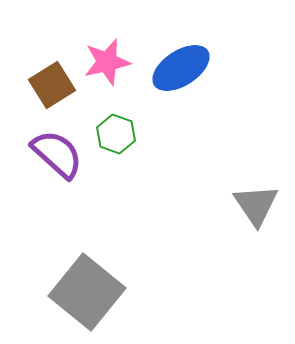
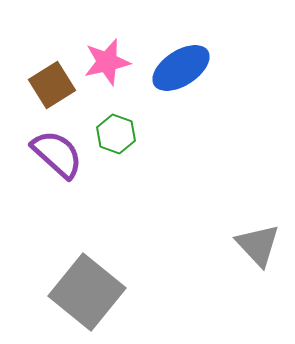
gray triangle: moved 2 px right, 40 px down; rotated 9 degrees counterclockwise
